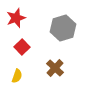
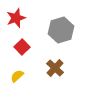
gray hexagon: moved 2 px left, 2 px down
yellow semicircle: rotated 152 degrees counterclockwise
